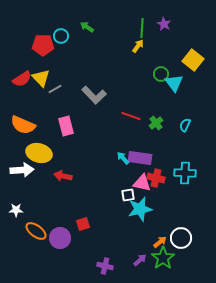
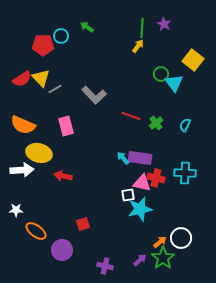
purple circle: moved 2 px right, 12 px down
